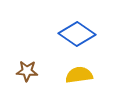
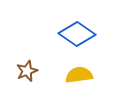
brown star: rotated 25 degrees counterclockwise
